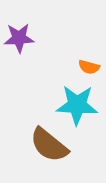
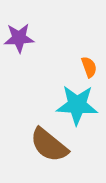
orange semicircle: rotated 125 degrees counterclockwise
